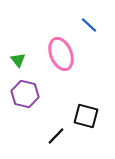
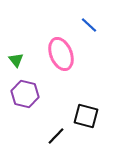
green triangle: moved 2 px left
